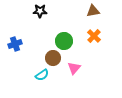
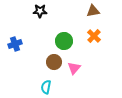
brown circle: moved 1 px right, 4 px down
cyan semicircle: moved 4 px right, 12 px down; rotated 136 degrees clockwise
